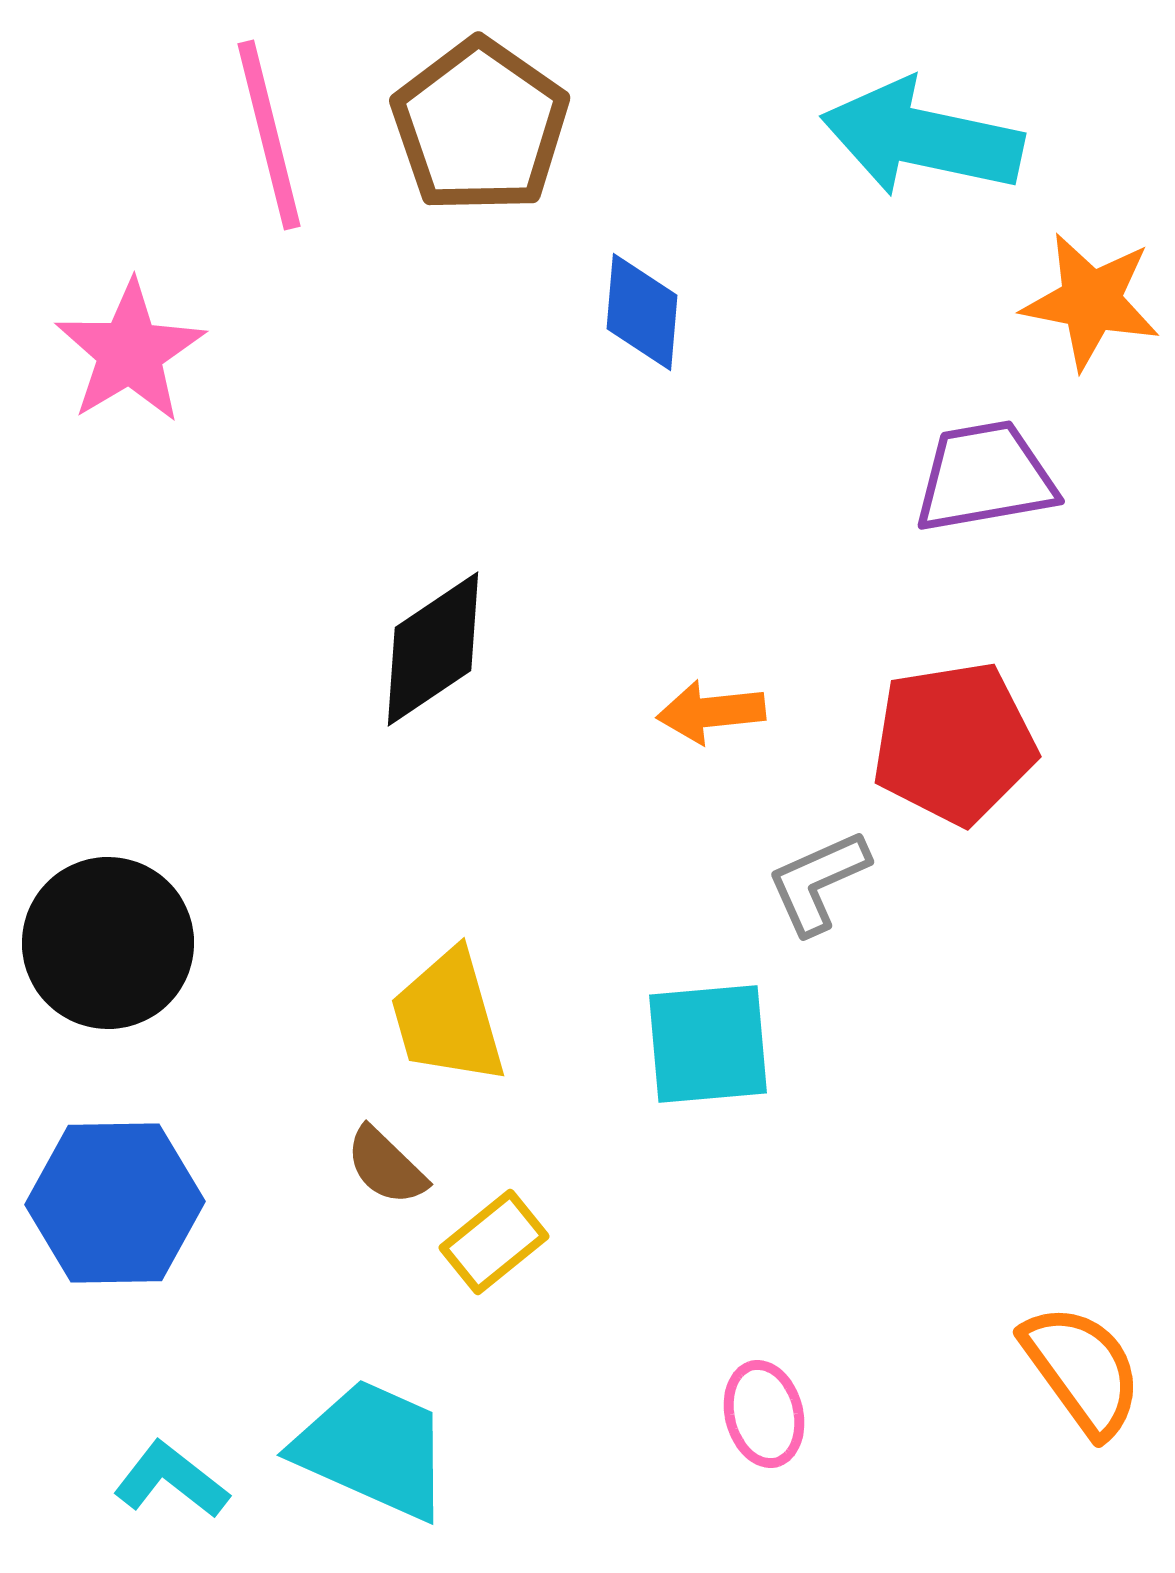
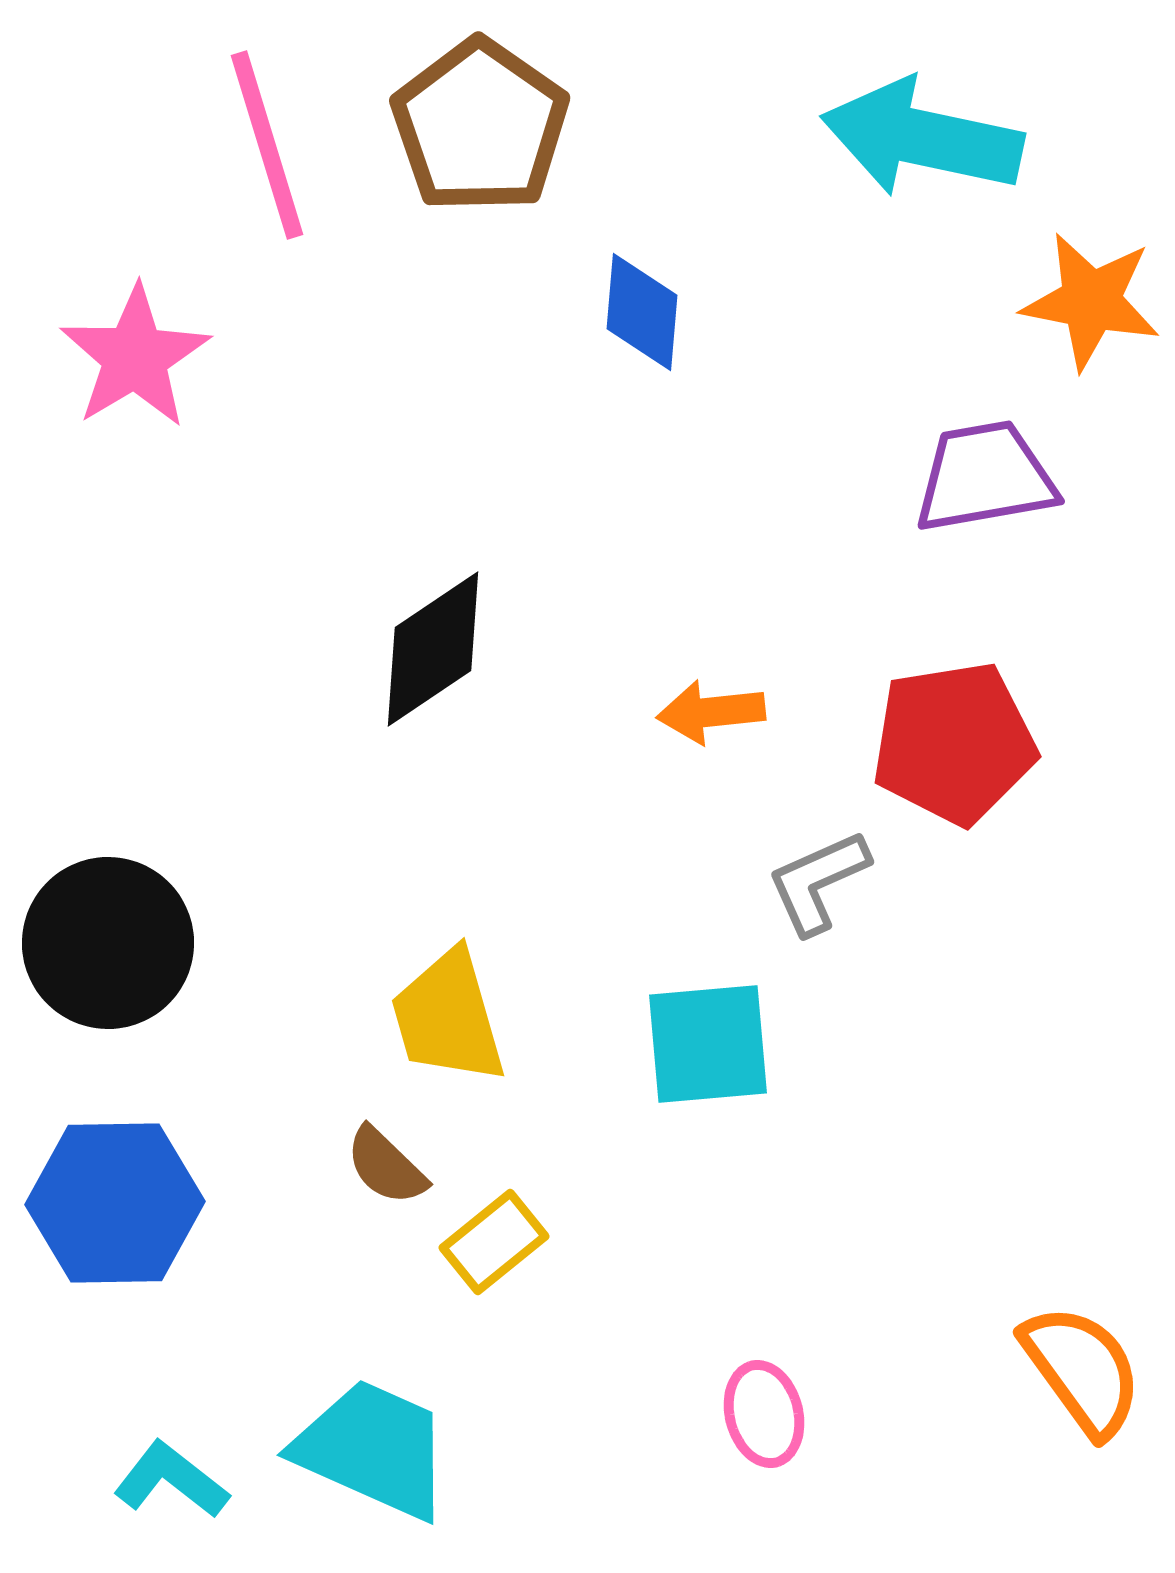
pink line: moved 2 px left, 10 px down; rotated 3 degrees counterclockwise
pink star: moved 5 px right, 5 px down
